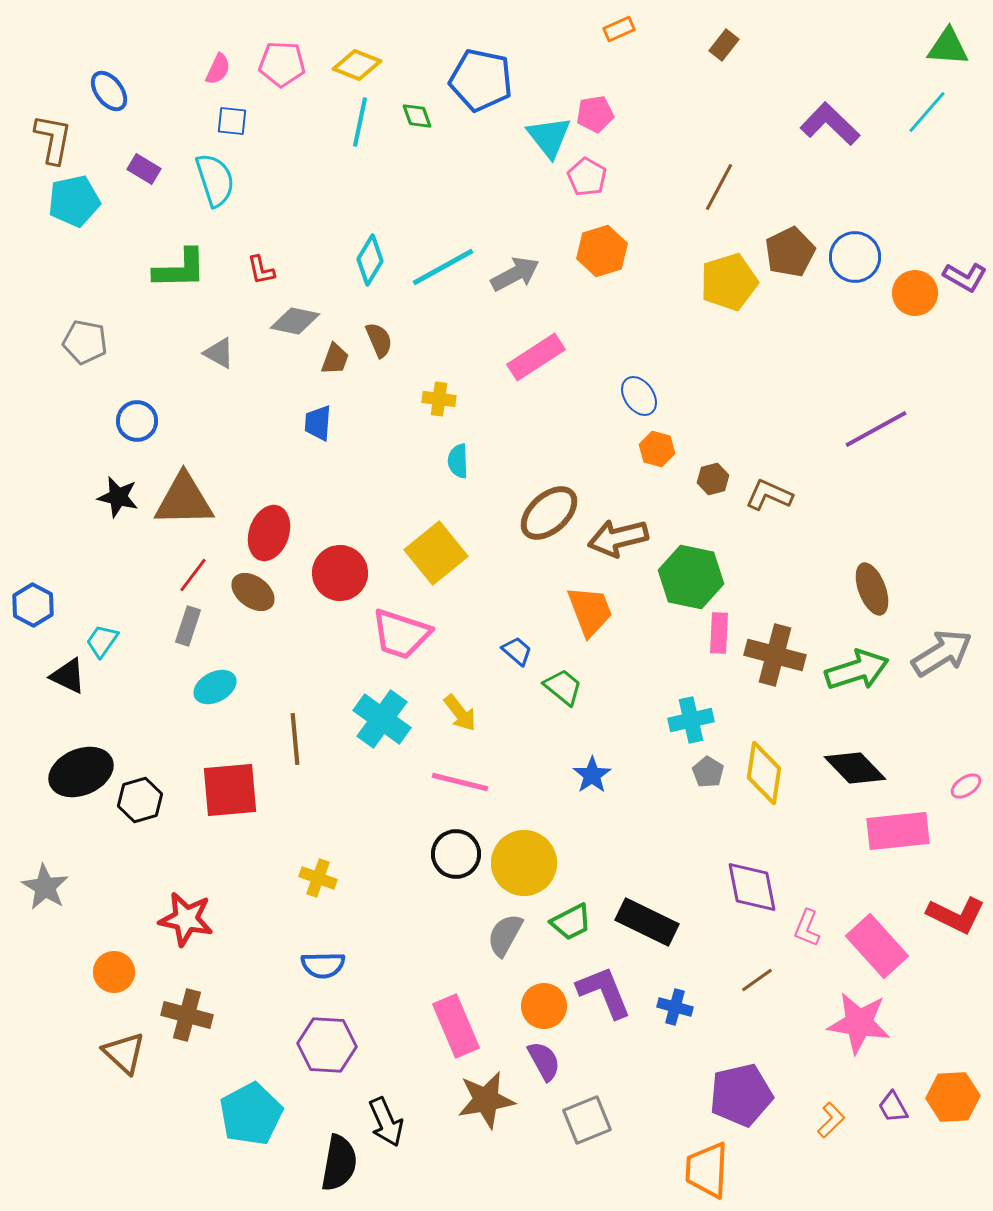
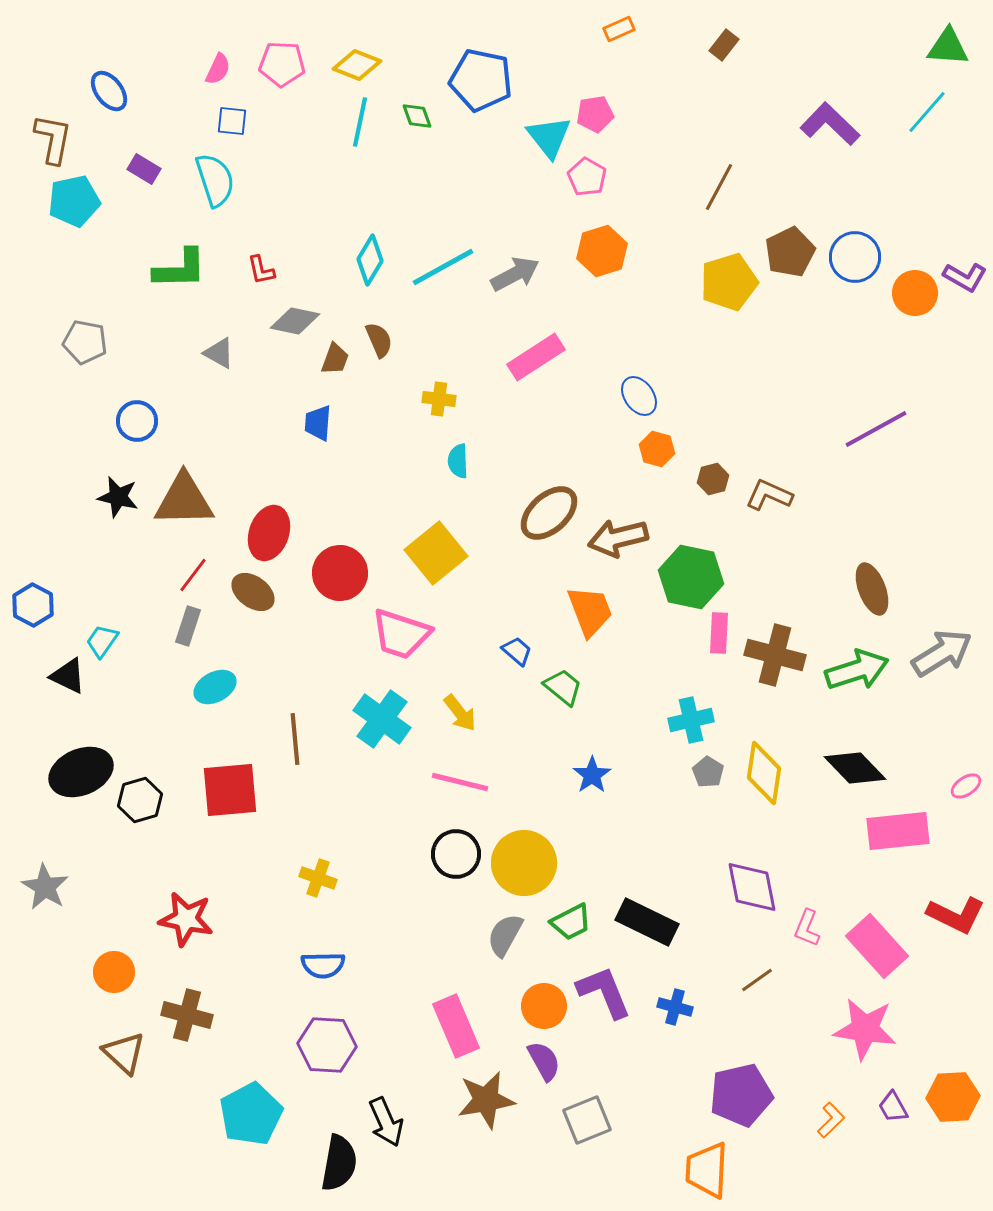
pink star at (859, 1023): moved 6 px right, 6 px down
